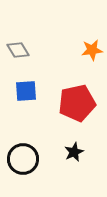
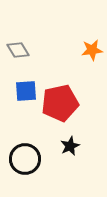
red pentagon: moved 17 px left
black star: moved 4 px left, 6 px up
black circle: moved 2 px right
